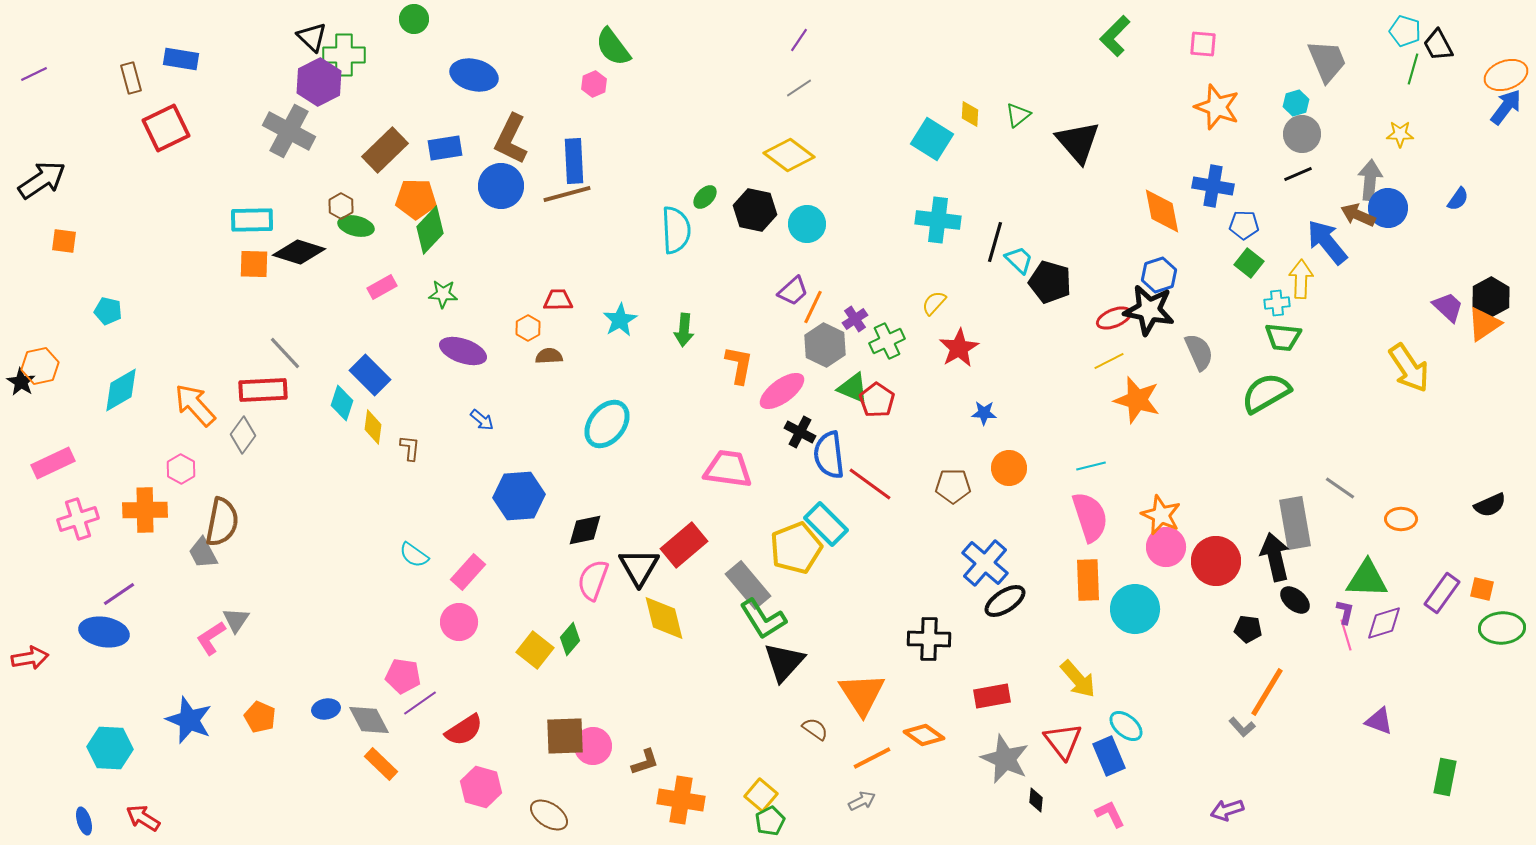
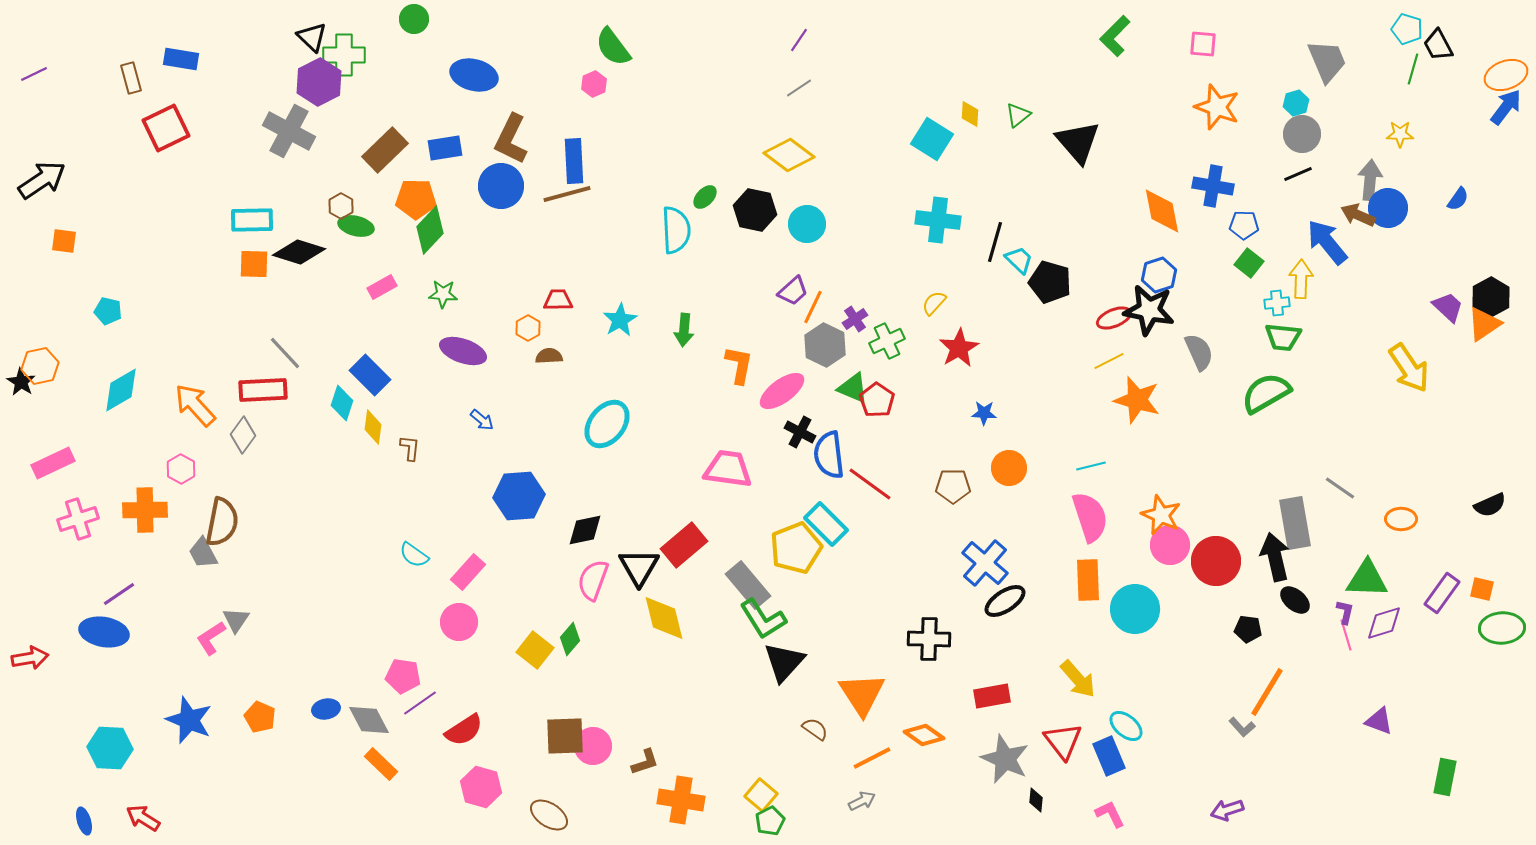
cyan pentagon at (1405, 31): moved 2 px right, 2 px up
pink circle at (1166, 547): moved 4 px right, 2 px up
